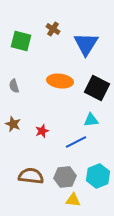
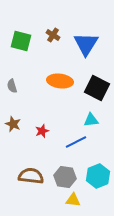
brown cross: moved 6 px down
gray semicircle: moved 2 px left
gray hexagon: rotated 15 degrees clockwise
